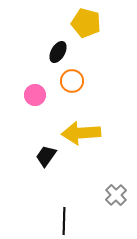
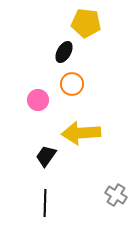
yellow pentagon: rotated 8 degrees counterclockwise
black ellipse: moved 6 px right
orange circle: moved 3 px down
pink circle: moved 3 px right, 5 px down
gray cross: rotated 15 degrees counterclockwise
black line: moved 19 px left, 18 px up
